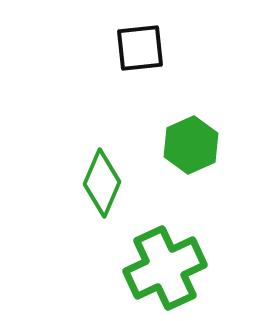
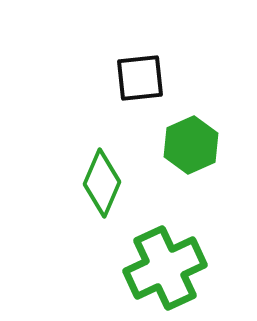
black square: moved 30 px down
